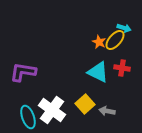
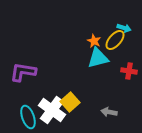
orange star: moved 5 px left, 1 px up
red cross: moved 7 px right, 3 px down
cyan triangle: moved 14 px up; rotated 40 degrees counterclockwise
yellow square: moved 15 px left, 2 px up
gray arrow: moved 2 px right, 1 px down
